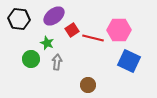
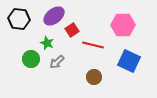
pink hexagon: moved 4 px right, 5 px up
red line: moved 7 px down
gray arrow: rotated 140 degrees counterclockwise
brown circle: moved 6 px right, 8 px up
